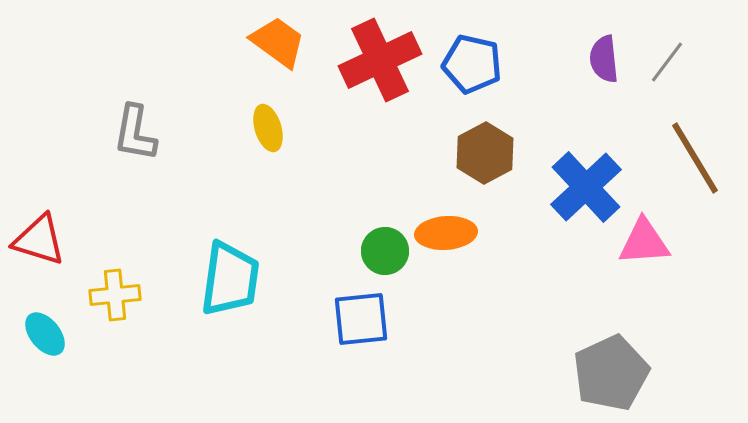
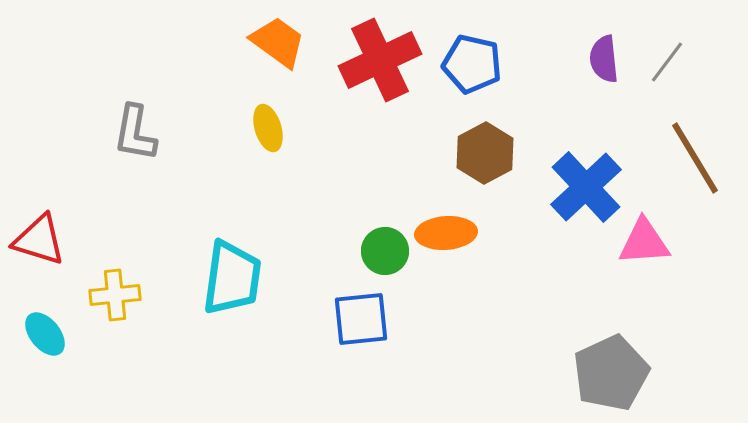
cyan trapezoid: moved 2 px right, 1 px up
